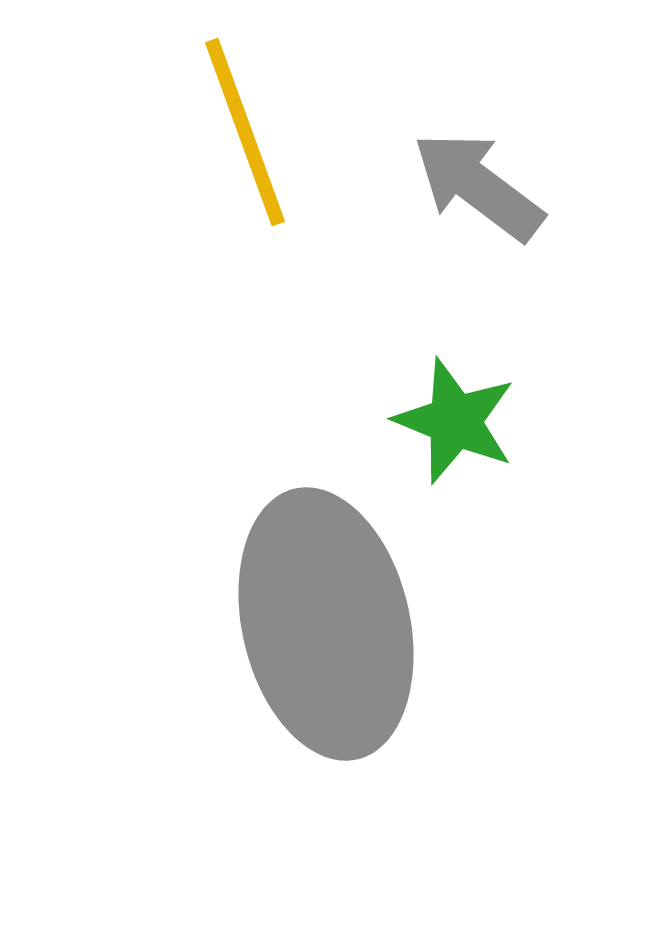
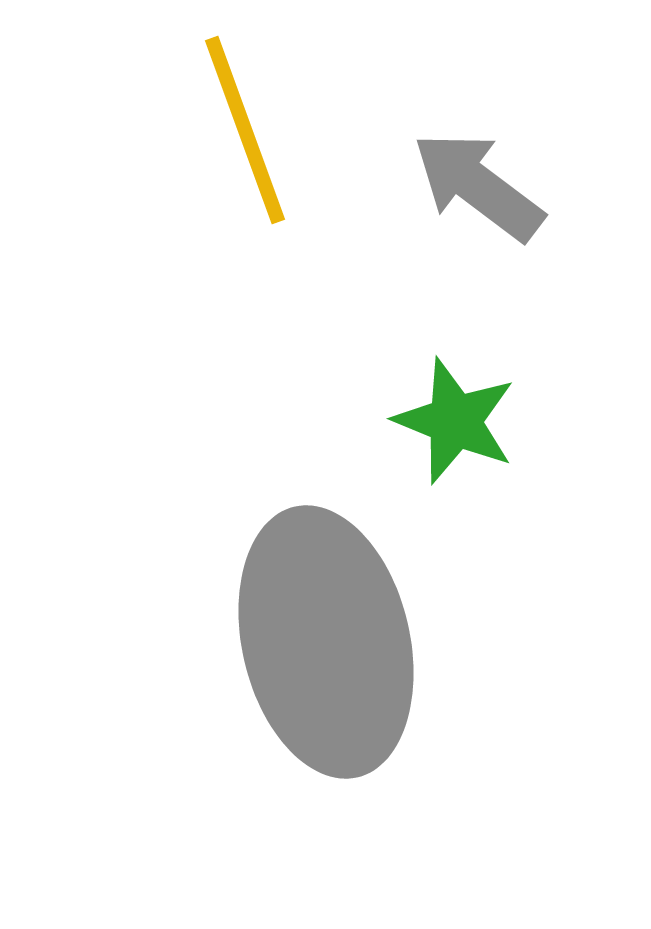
yellow line: moved 2 px up
gray ellipse: moved 18 px down
